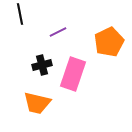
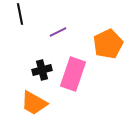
orange pentagon: moved 1 px left, 2 px down
black cross: moved 5 px down
orange trapezoid: moved 3 px left; rotated 16 degrees clockwise
